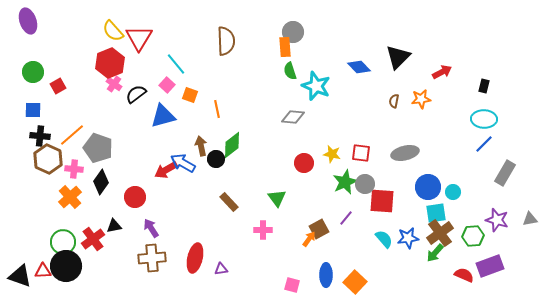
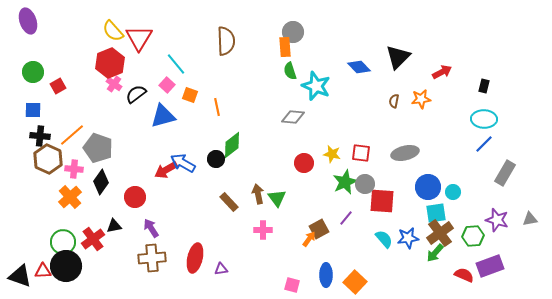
orange line at (217, 109): moved 2 px up
brown arrow at (201, 146): moved 57 px right, 48 px down
